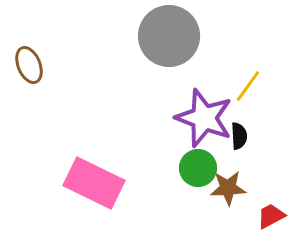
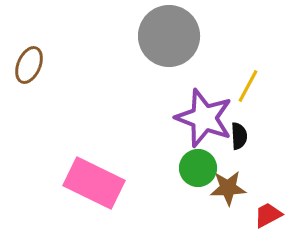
brown ellipse: rotated 45 degrees clockwise
yellow line: rotated 8 degrees counterclockwise
red trapezoid: moved 3 px left, 1 px up
